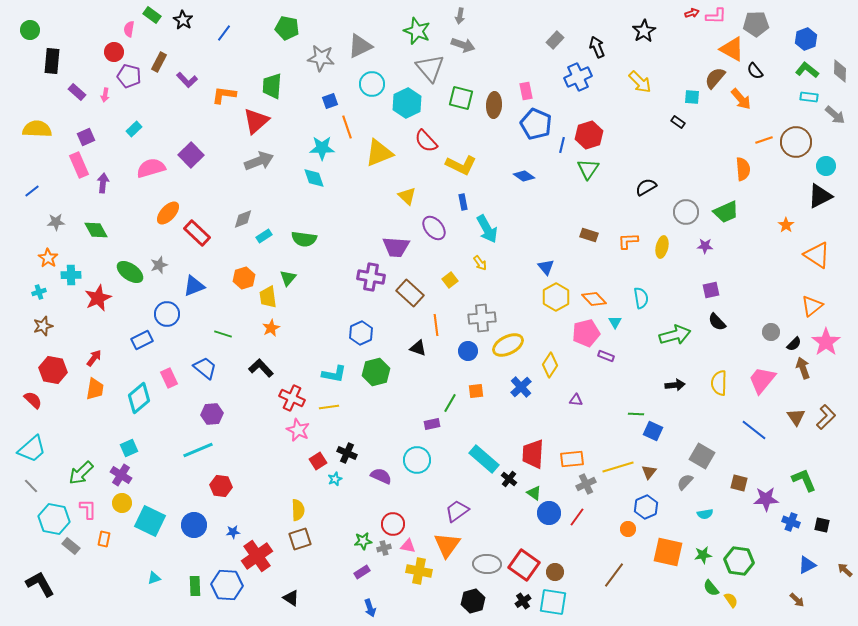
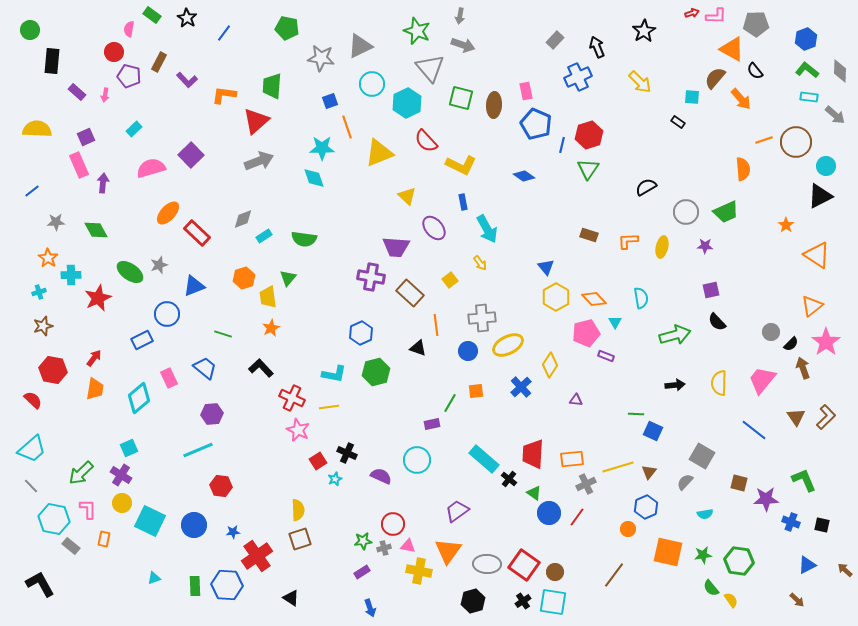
black star at (183, 20): moved 4 px right, 2 px up
black semicircle at (794, 344): moved 3 px left
orange triangle at (447, 545): moved 1 px right, 6 px down
